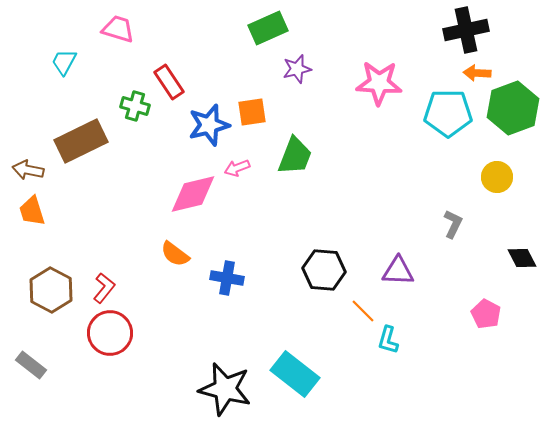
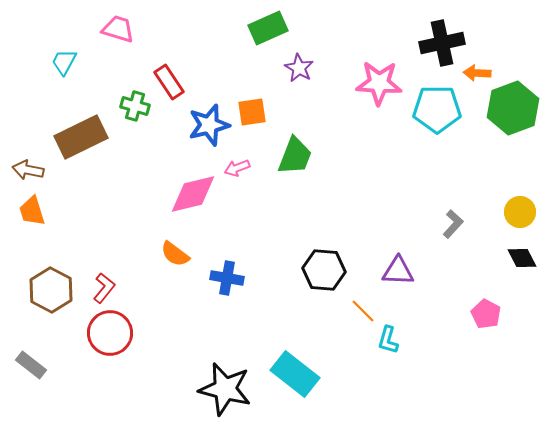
black cross: moved 24 px left, 13 px down
purple star: moved 2 px right, 1 px up; rotated 28 degrees counterclockwise
cyan pentagon: moved 11 px left, 4 px up
brown rectangle: moved 4 px up
yellow circle: moved 23 px right, 35 px down
gray L-shape: rotated 16 degrees clockwise
